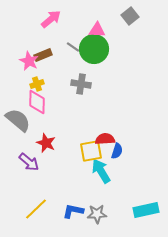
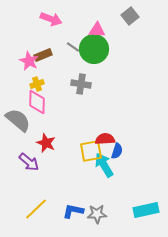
pink arrow: rotated 60 degrees clockwise
cyan arrow: moved 3 px right, 6 px up
